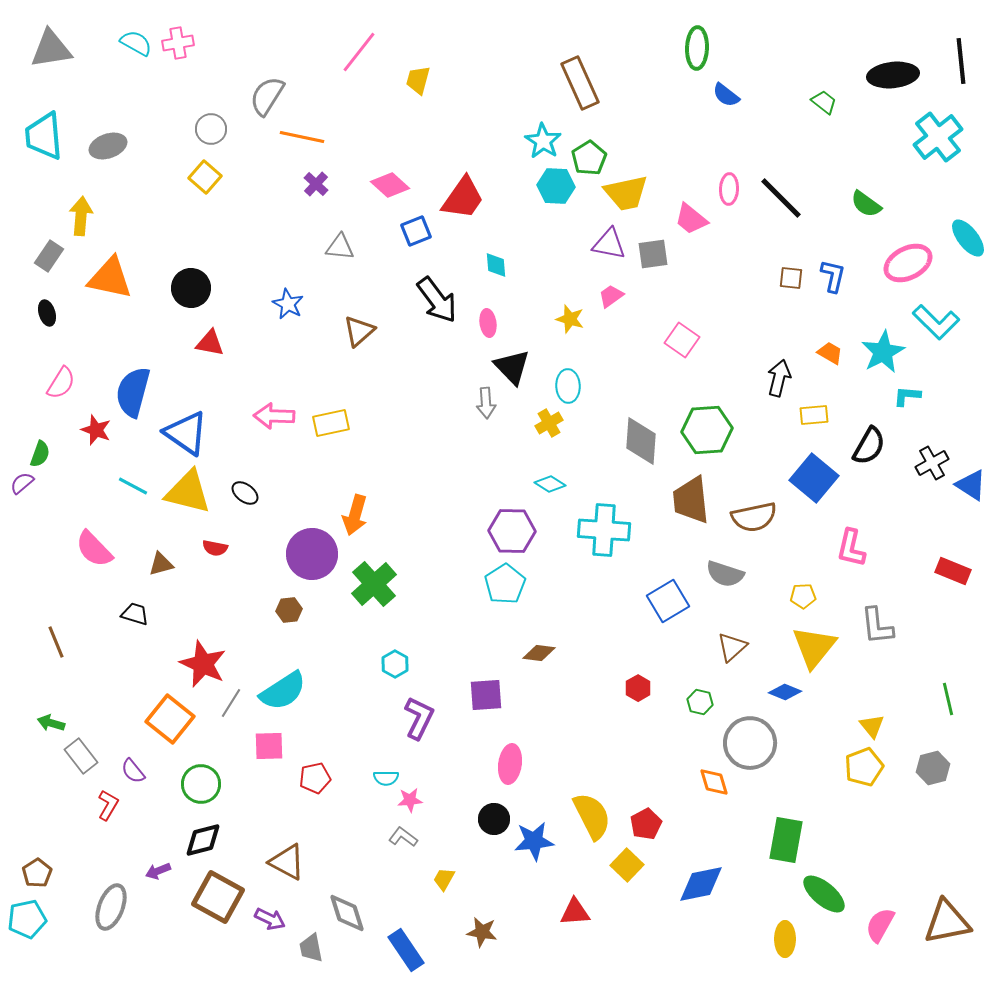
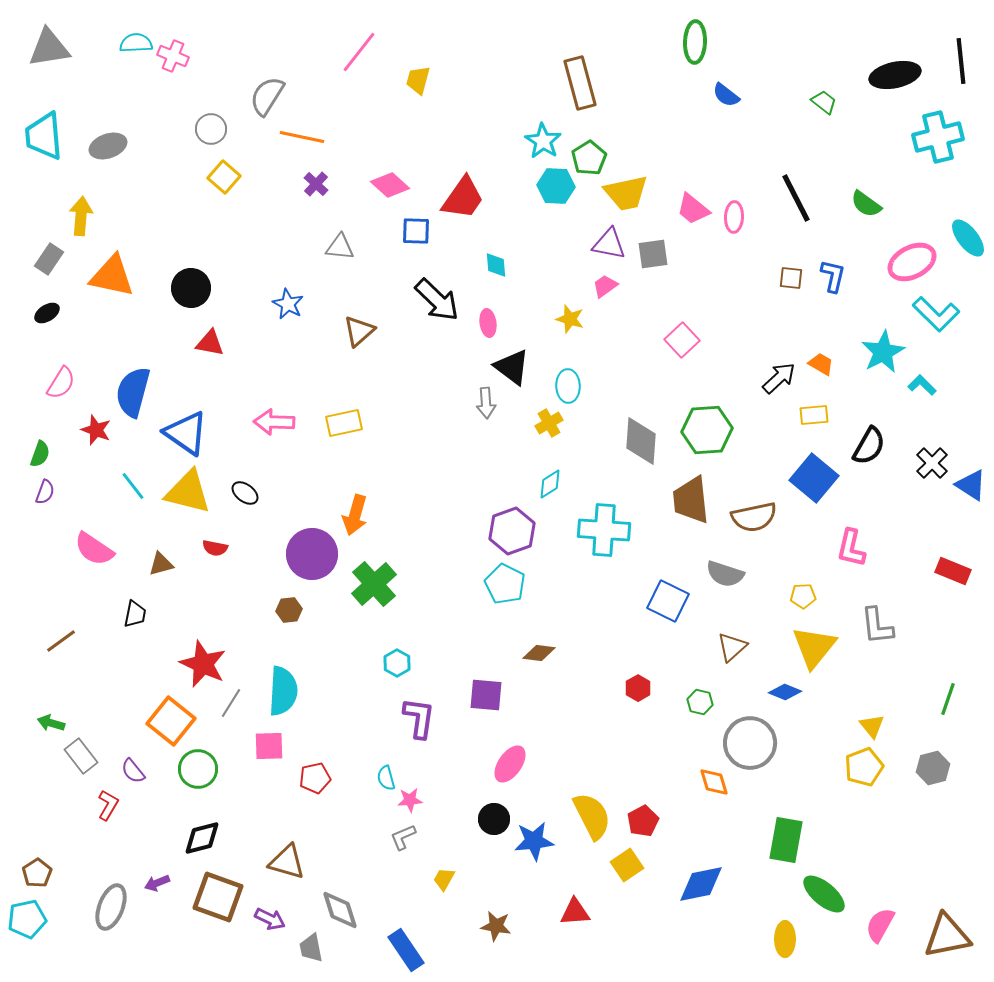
cyan semicircle at (136, 43): rotated 32 degrees counterclockwise
pink cross at (178, 43): moved 5 px left, 13 px down; rotated 32 degrees clockwise
green ellipse at (697, 48): moved 2 px left, 6 px up
gray triangle at (51, 49): moved 2 px left, 1 px up
black ellipse at (893, 75): moved 2 px right; rotated 6 degrees counterclockwise
brown rectangle at (580, 83): rotated 9 degrees clockwise
cyan cross at (938, 137): rotated 24 degrees clockwise
yellow square at (205, 177): moved 19 px right
pink ellipse at (729, 189): moved 5 px right, 28 px down
black line at (781, 198): moved 15 px right; rotated 18 degrees clockwise
pink trapezoid at (691, 219): moved 2 px right, 10 px up
blue square at (416, 231): rotated 24 degrees clockwise
gray rectangle at (49, 256): moved 3 px down
pink ellipse at (908, 263): moved 4 px right, 1 px up
orange triangle at (110, 278): moved 2 px right, 2 px up
pink trapezoid at (611, 296): moved 6 px left, 10 px up
black arrow at (437, 300): rotated 9 degrees counterclockwise
black ellipse at (47, 313): rotated 75 degrees clockwise
cyan L-shape at (936, 322): moved 8 px up
pink square at (682, 340): rotated 12 degrees clockwise
orange trapezoid at (830, 353): moved 9 px left, 11 px down
black triangle at (512, 367): rotated 9 degrees counterclockwise
black arrow at (779, 378): rotated 33 degrees clockwise
cyan L-shape at (907, 396): moved 15 px right, 11 px up; rotated 40 degrees clockwise
pink arrow at (274, 416): moved 6 px down
yellow rectangle at (331, 423): moved 13 px right
black cross at (932, 463): rotated 16 degrees counterclockwise
purple semicircle at (22, 483): moved 23 px right, 9 px down; rotated 150 degrees clockwise
cyan diamond at (550, 484): rotated 64 degrees counterclockwise
cyan line at (133, 486): rotated 24 degrees clockwise
purple hexagon at (512, 531): rotated 21 degrees counterclockwise
pink semicircle at (94, 549): rotated 12 degrees counterclockwise
cyan pentagon at (505, 584): rotated 12 degrees counterclockwise
blue square at (668, 601): rotated 33 degrees counterclockwise
black trapezoid at (135, 614): rotated 84 degrees clockwise
brown line at (56, 642): moved 5 px right, 1 px up; rotated 76 degrees clockwise
cyan hexagon at (395, 664): moved 2 px right, 1 px up
cyan semicircle at (283, 691): rotated 54 degrees counterclockwise
purple square at (486, 695): rotated 9 degrees clockwise
green line at (948, 699): rotated 32 degrees clockwise
purple L-shape at (419, 718): rotated 18 degrees counterclockwise
orange square at (170, 719): moved 1 px right, 2 px down
pink ellipse at (510, 764): rotated 27 degrees clockwise
cyan semicircle at (386, 778): rotated 75 degrees clockwise
green circle at (201, 784): moved 3 px left, 15 px up
red pentagon at (646, 824): moved 3 px left, 3 px up
gray L-shape at (403, 837): rotated 60 degrees counterclockwise
black diamond at (203, 840): moved 1 px left, 2 px up
brown triangle at (287, 862): rotated 12 degrees counterclockwise
yellow square at (627, 865): rotated 12 degrees clockwise
purple arrow at (158, 871): moved 1 px left, 12 px down
brown square at (218, 897): rotated 9 degrees counterclockwise
gray diamond at (347, 913): moved 7 px left, 3 px up
brown triangle at (947, 922): moved 14 px down
brown star at (482, 932): moved 14 px right, 6 px up
